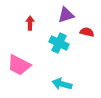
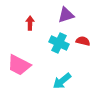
red semicircle: moved 4 px left, 9 px down
cyan arrow: moved 3 px up; rotated 54 degrees counterclockwise
